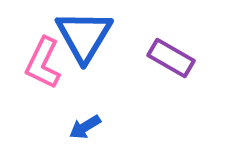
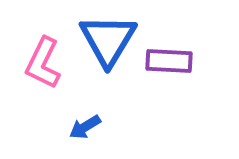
blue triangle: moved 24 px right, 4 px down
purple rectangle: moved 2 px left, 3 px down; rotated 27 degrees counterclockwise
